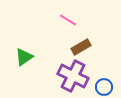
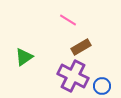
blue circle: moved 2 px left, 1 px up
